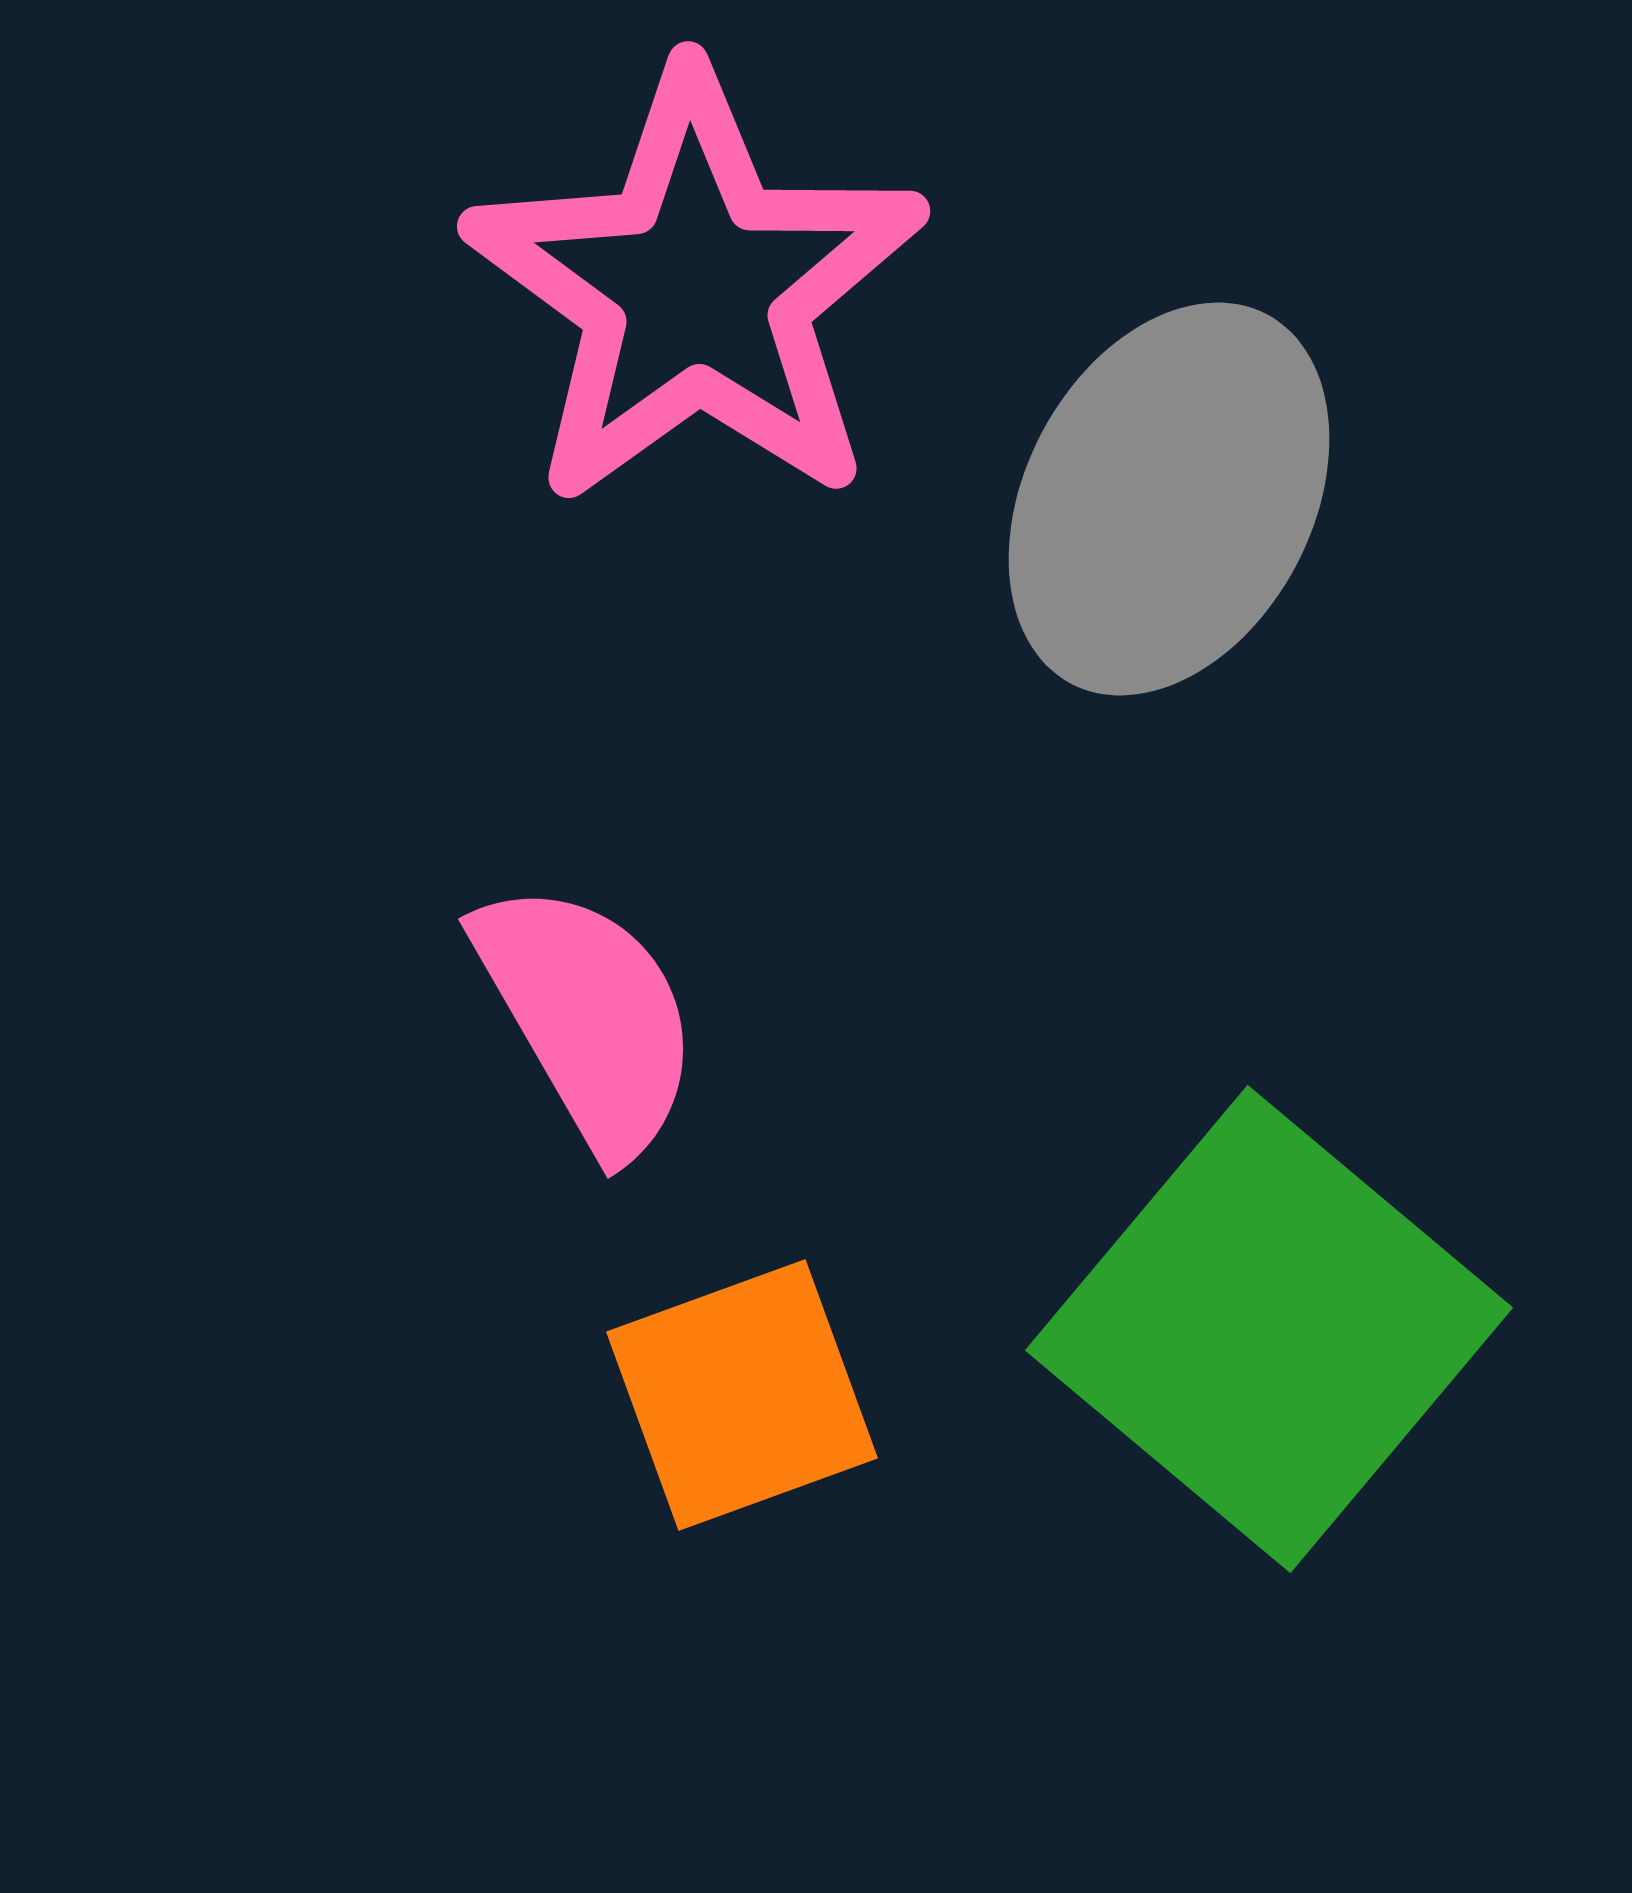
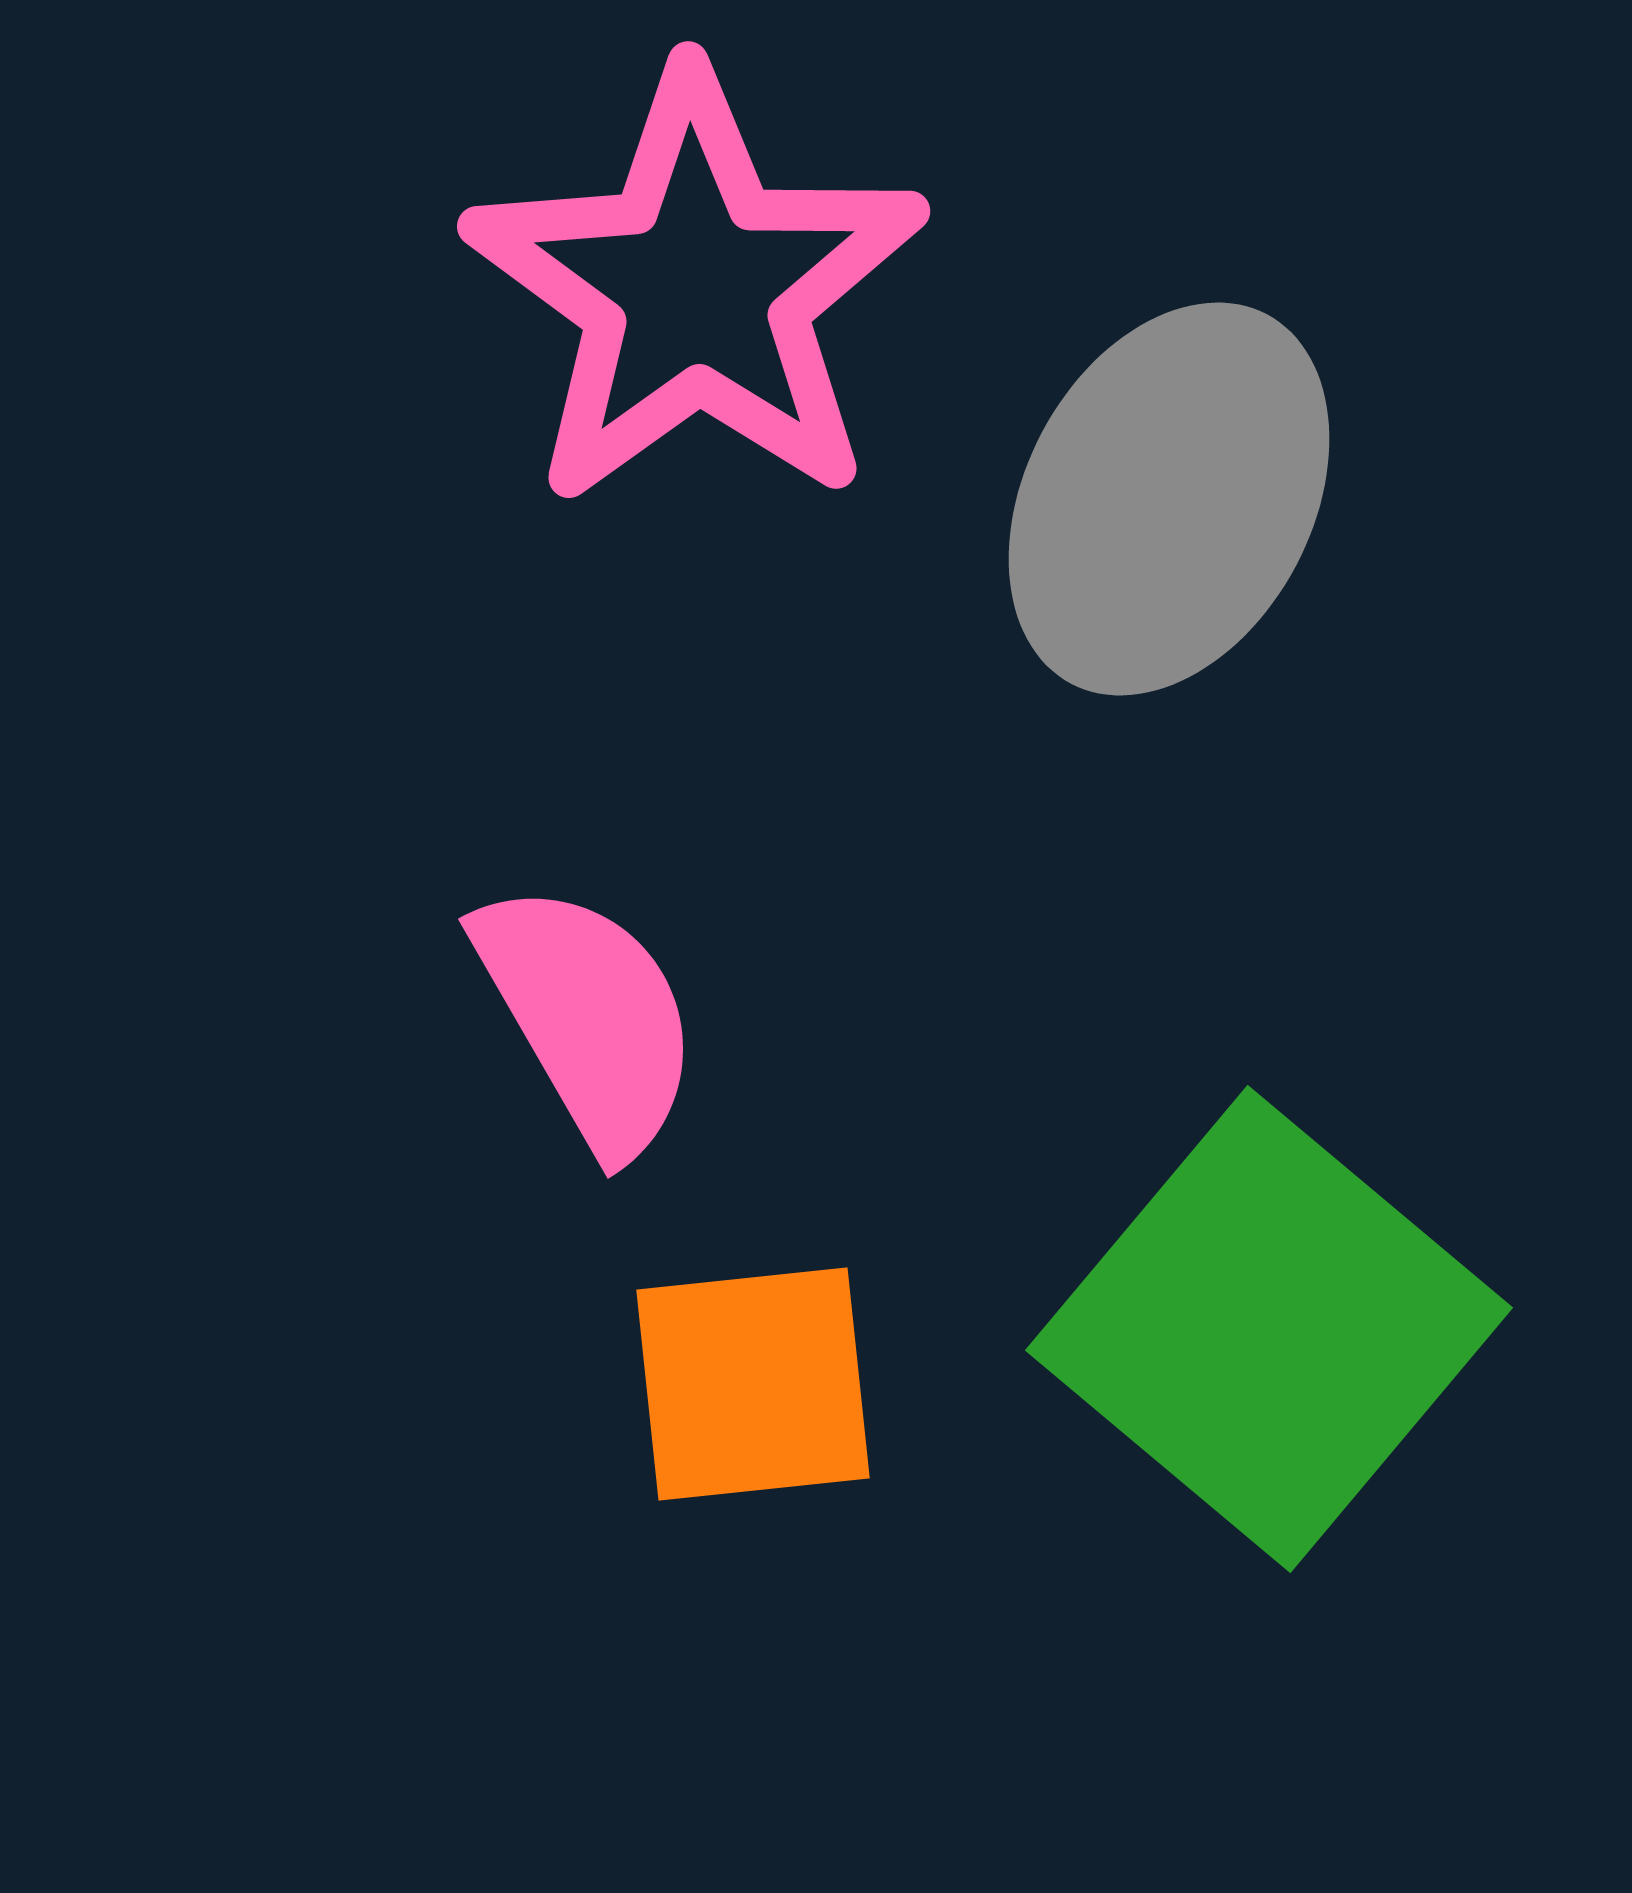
orange square: moved 11 px right, 11 px up; rotated 14 degrees clockwise
